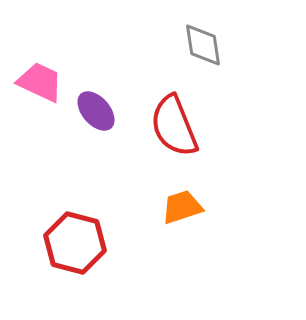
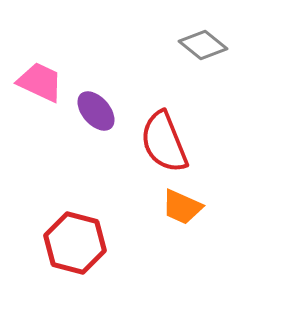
gray diamond: rotated 42 degrees counterclockwise
red semicircle: moved 10 px left, 16 px down
orange trapezoid: rotated 138 degrees counterclockwise
